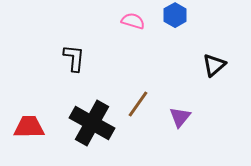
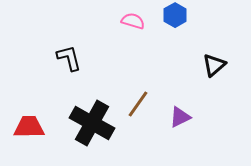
black L-shape: moved 5 px left; rotated 20 degrees counterclockwise
purple triangle: rotated 25 degrees clockwise
